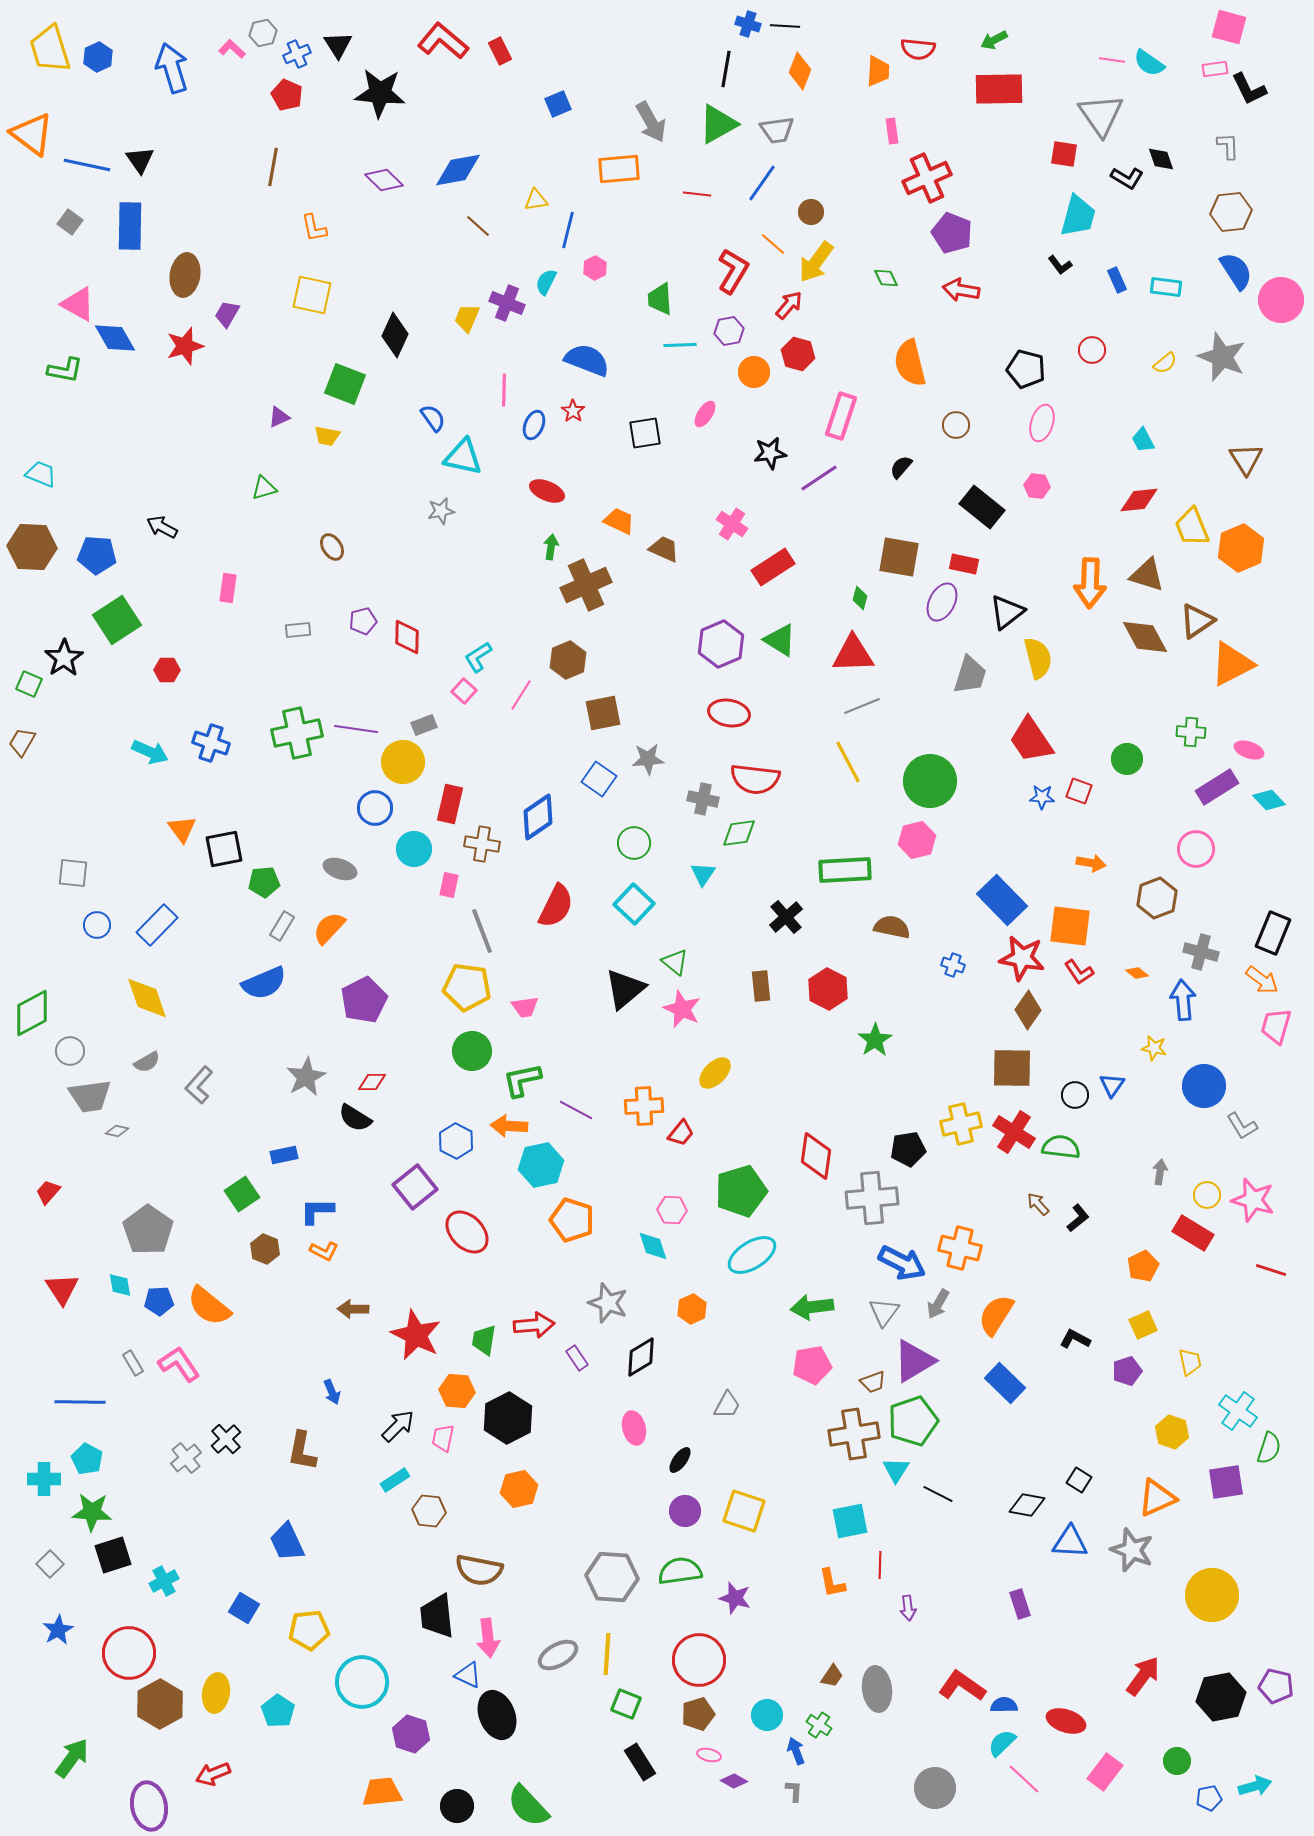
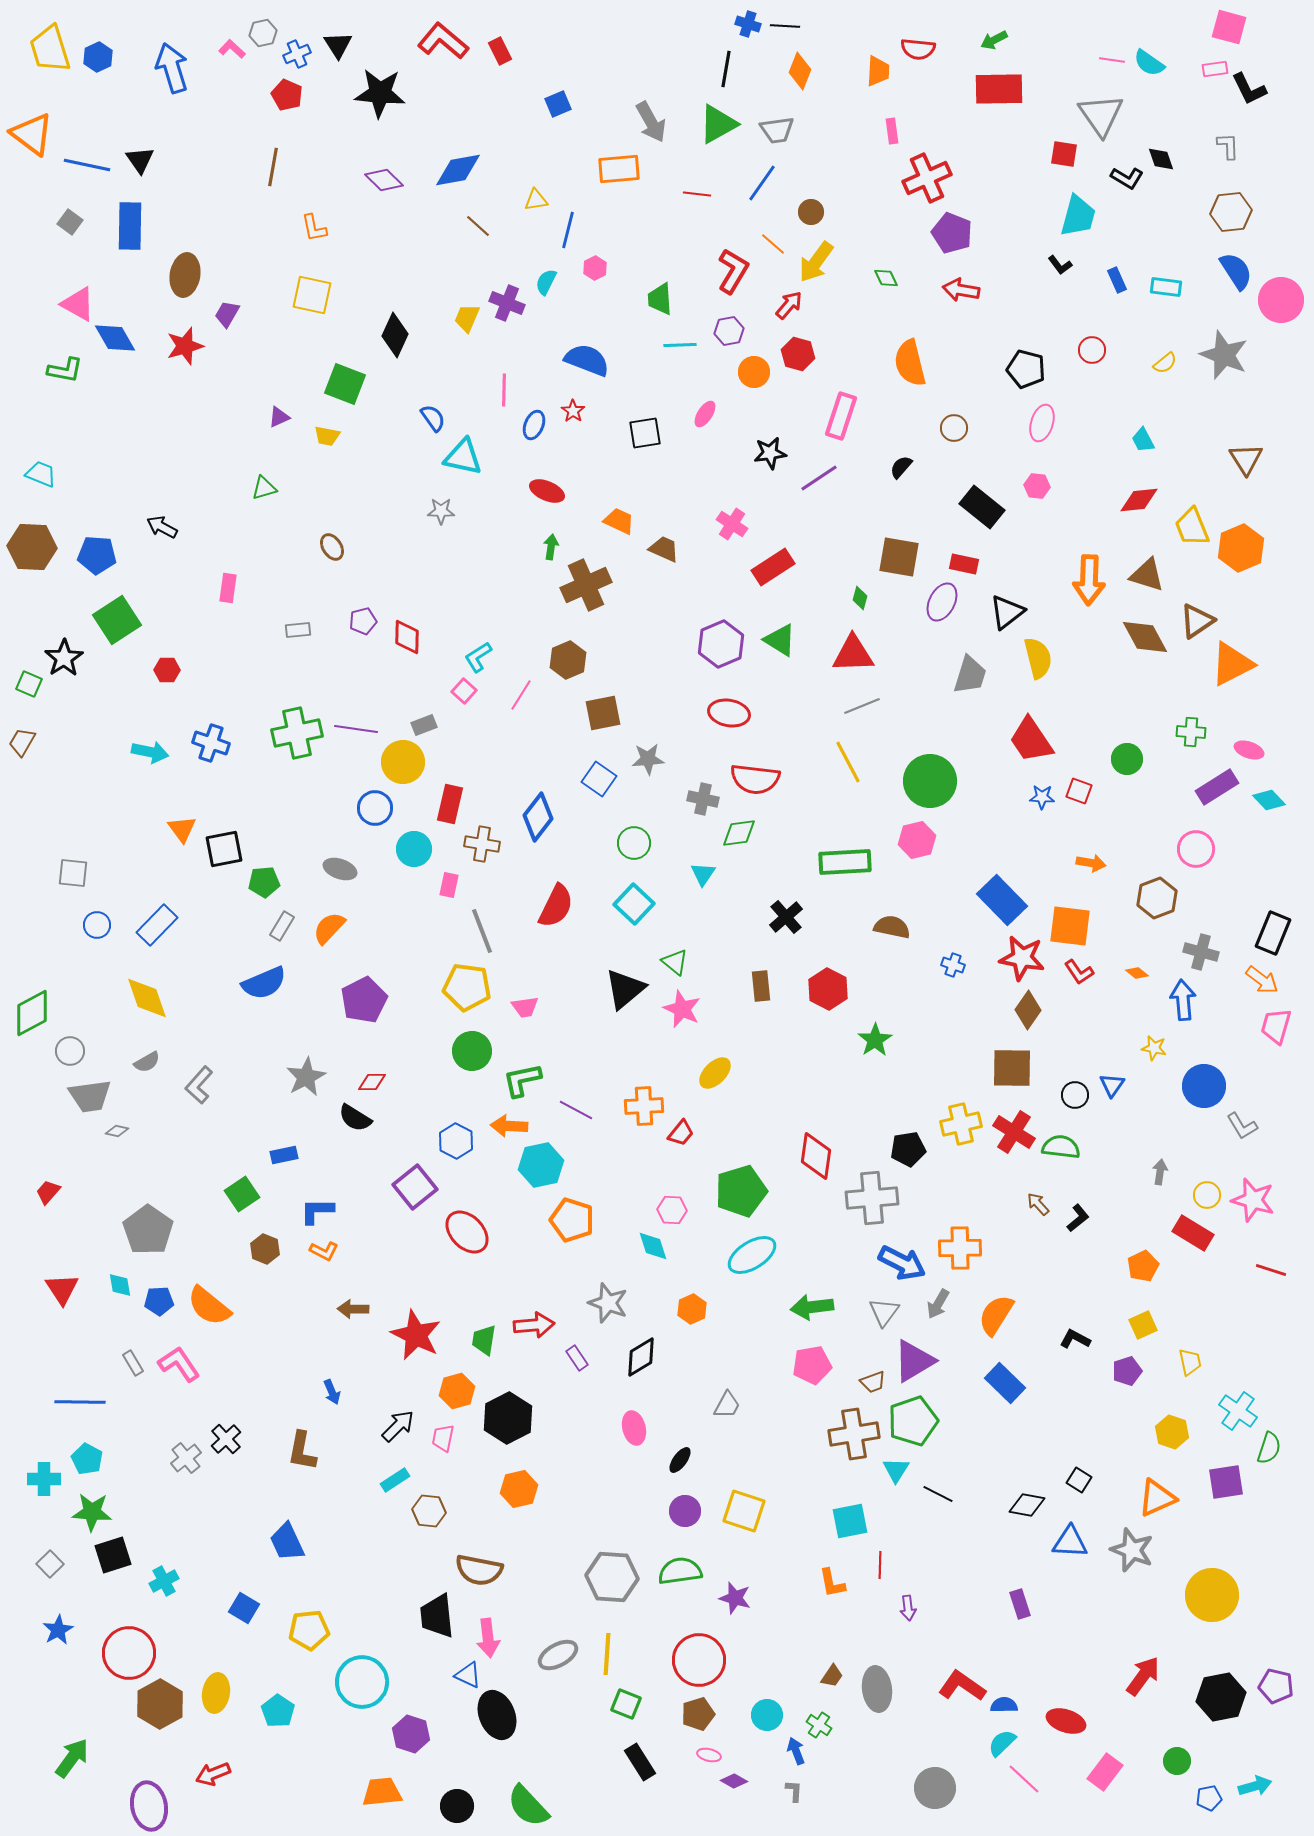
gray star at (1222, 357): moved 2 px right, 2 px up
brown circle at (956, 425): moved 2 px left, 3 px down
gray star at (441, 511): rotated 12 degrees clockwise
orange arrow at (1090, 583): moved 1 px left, 3 px up
cyan arrow at (150, 752): rotated 12 degrees counterclockwise
blue diamond at (538, 817): rotated 18 degrees counterclockwise
green rectangle at (845, 870): moved 8 px up
orange cross at (960, 1248): rotated 15 degrees counterclockwise
orange hexagon at (457, 1391): rotated 20 degrees counterclockwise
